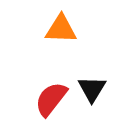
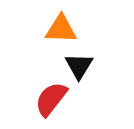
black triangle: moved 13 px left, 23 px up
